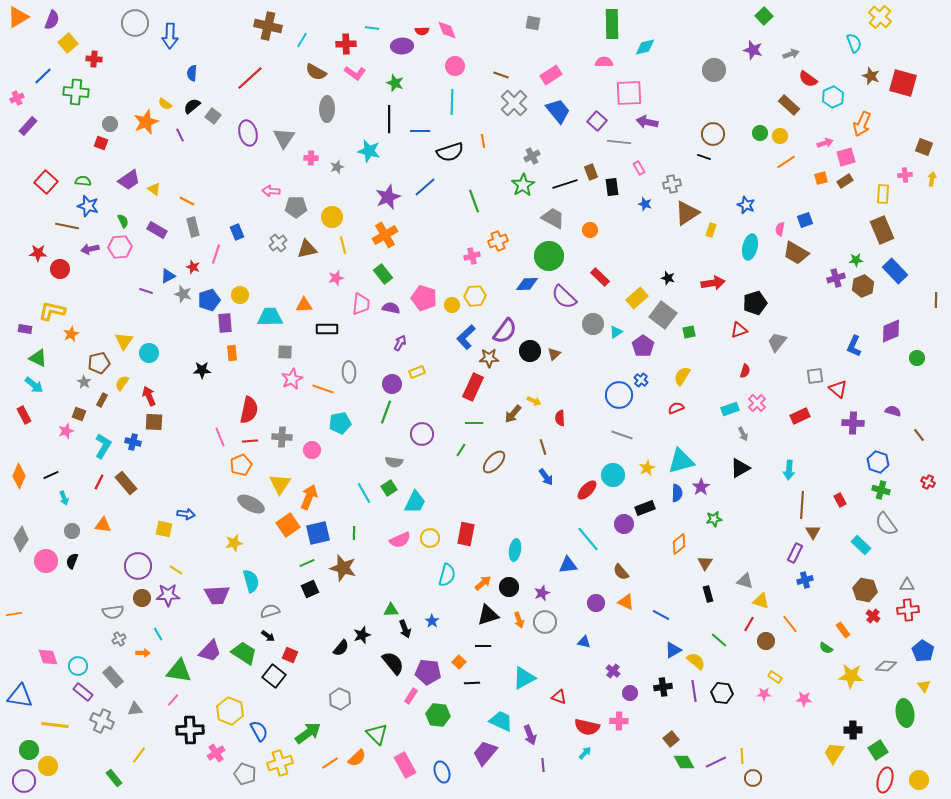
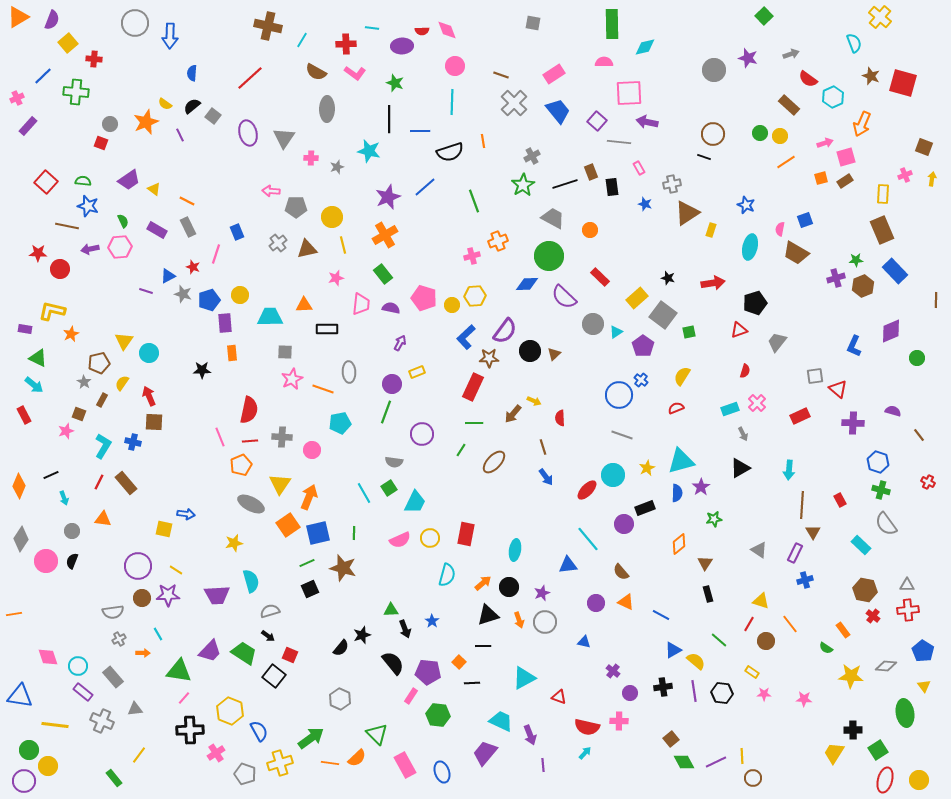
purple star at (753, 50): moved 5 px left, 8 px down
pink rectangle at (551, 75): moved 3 px right, 1 px up
pink cross at (905, 175): rotated 16 degrees counterclockwise
gray rectangle at (193, 227): moved 5 px left; rotated 12 degrees counterclockwise
orange diamond at (19, 476): moved 10 px down
orange triangle at (103, 525): moved 6 px up
gray triangle at (745, 581): moved 14 px right, 31 px up; rotated 18 degrees clockwise
yellow rectangle at (775, 677): moved 23 px left, 5 px up
pink line at (173, 700): moved 11 px right, 2 px up
green arrow at (308, 733): moved 3 px right, 5 px down
orange line at (330, 763): rotated 42 degrees clockwise
